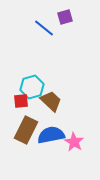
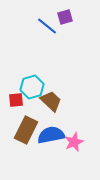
blue line: moved 3 px right, 2 px up
red square: moved 5 px left, 1 px up
pink star: rotated 18 degrees clockwise
